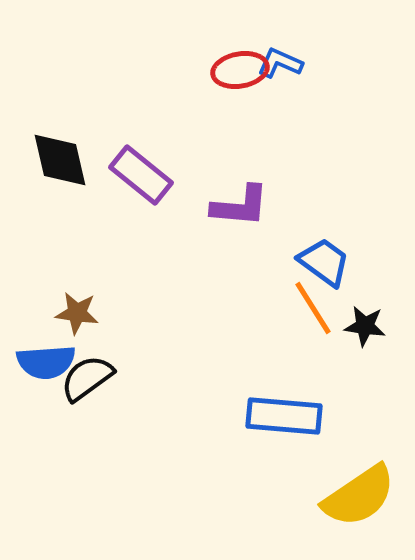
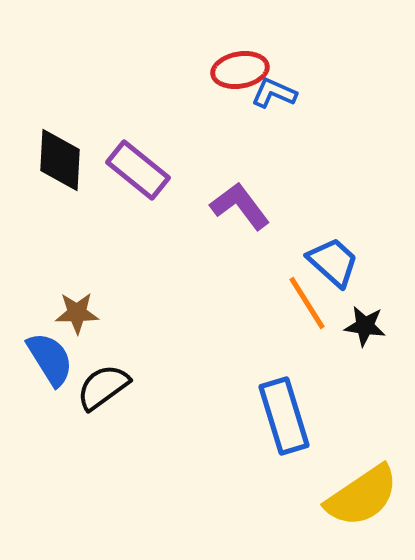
blue L-shape: moved 6 px left, 30 px down
black diamond: rotated 16 degrees clockwise
purple rectangle: moved 3 px left, 5 px up
purple L-shape: rotated 132 degrees counterclockwise
blue trapezoid: moved 9 px right; rotated 6 degrees clockwise
orange line: moved 6 px left, 5 px up
brown star: rotated 9 degrees counterclockwise
blue semicircle: moved 4 px right, 3 px up; rotated 118 degrees counterclockwise
black semicircle: moved 16 px right, 9 px down
blue rectangle: rotated 68 degrees clockwise
yellow semicircle: moved 3 px right
